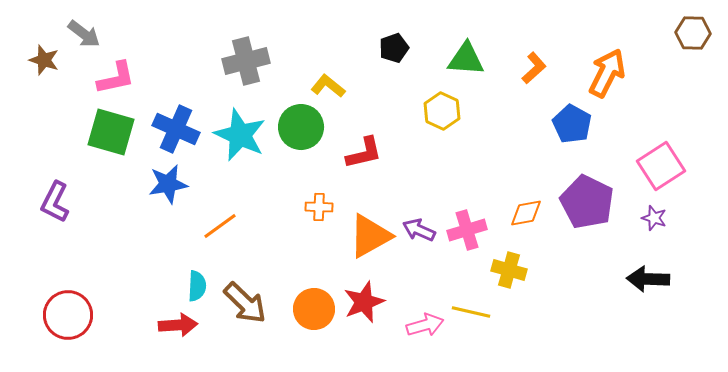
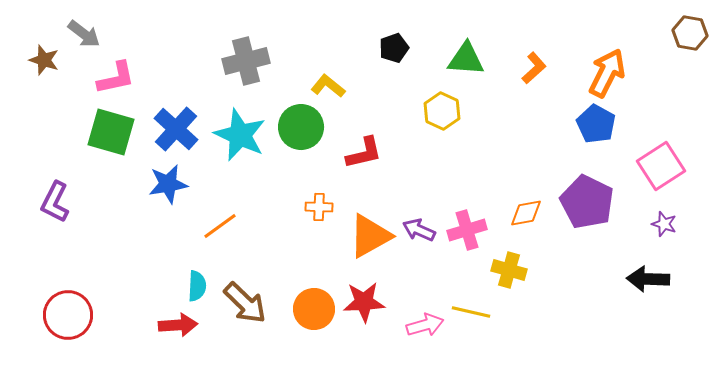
brown hexagon: moved 3 px left; rotated 8 degrees clockwise
blue pentagon: moved 24 px right
blue cross: rotated 18 degrees clockwise
purple star: moved 10 px right, 6 px down
red star: rotated 18 degrees clockwise
